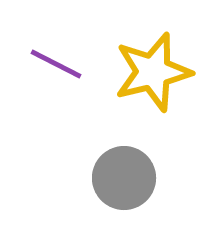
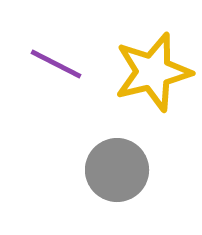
gray circle: moved 7 px left, 8 px up
